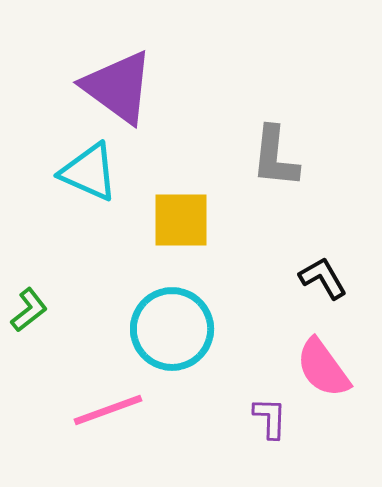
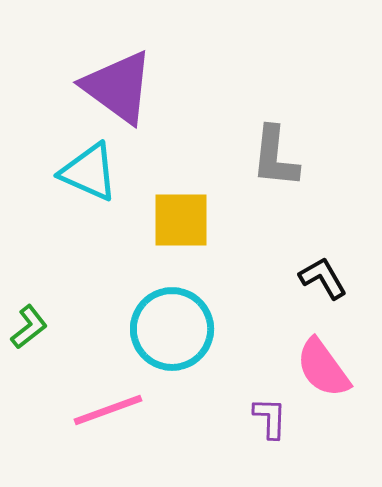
green L-shape: moved 17 px down
